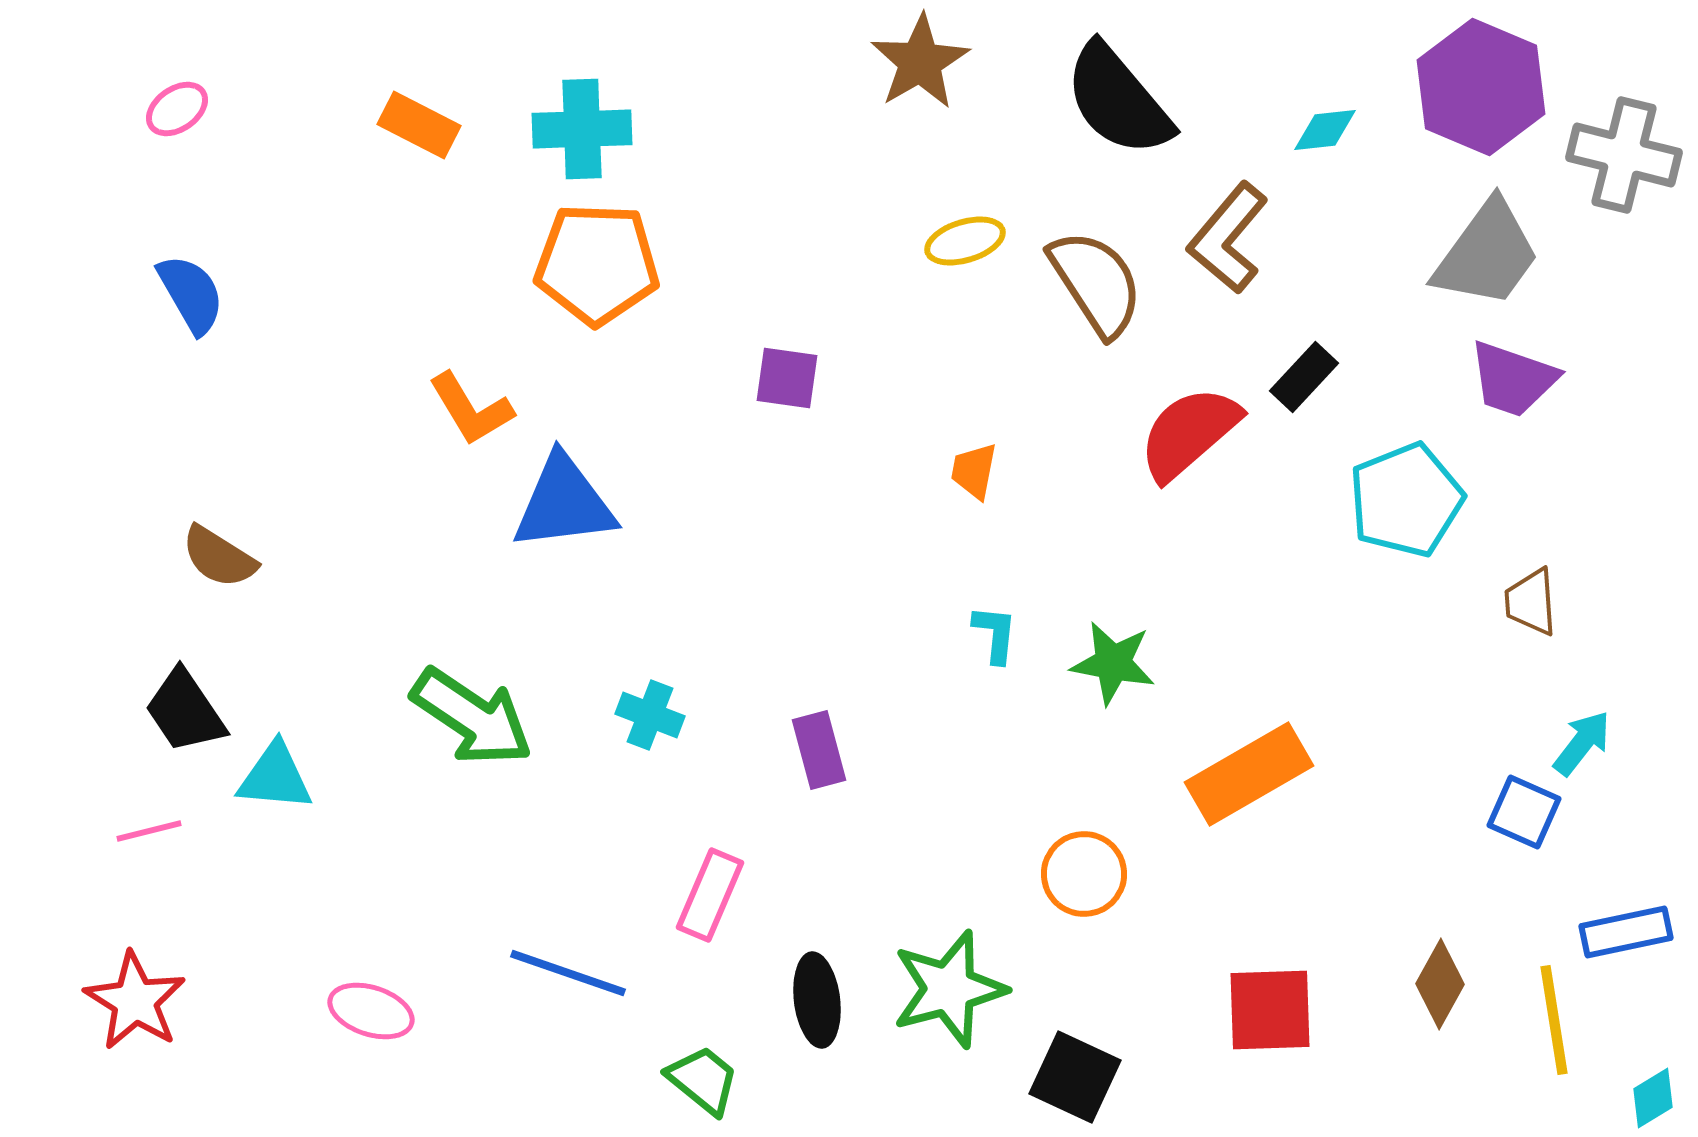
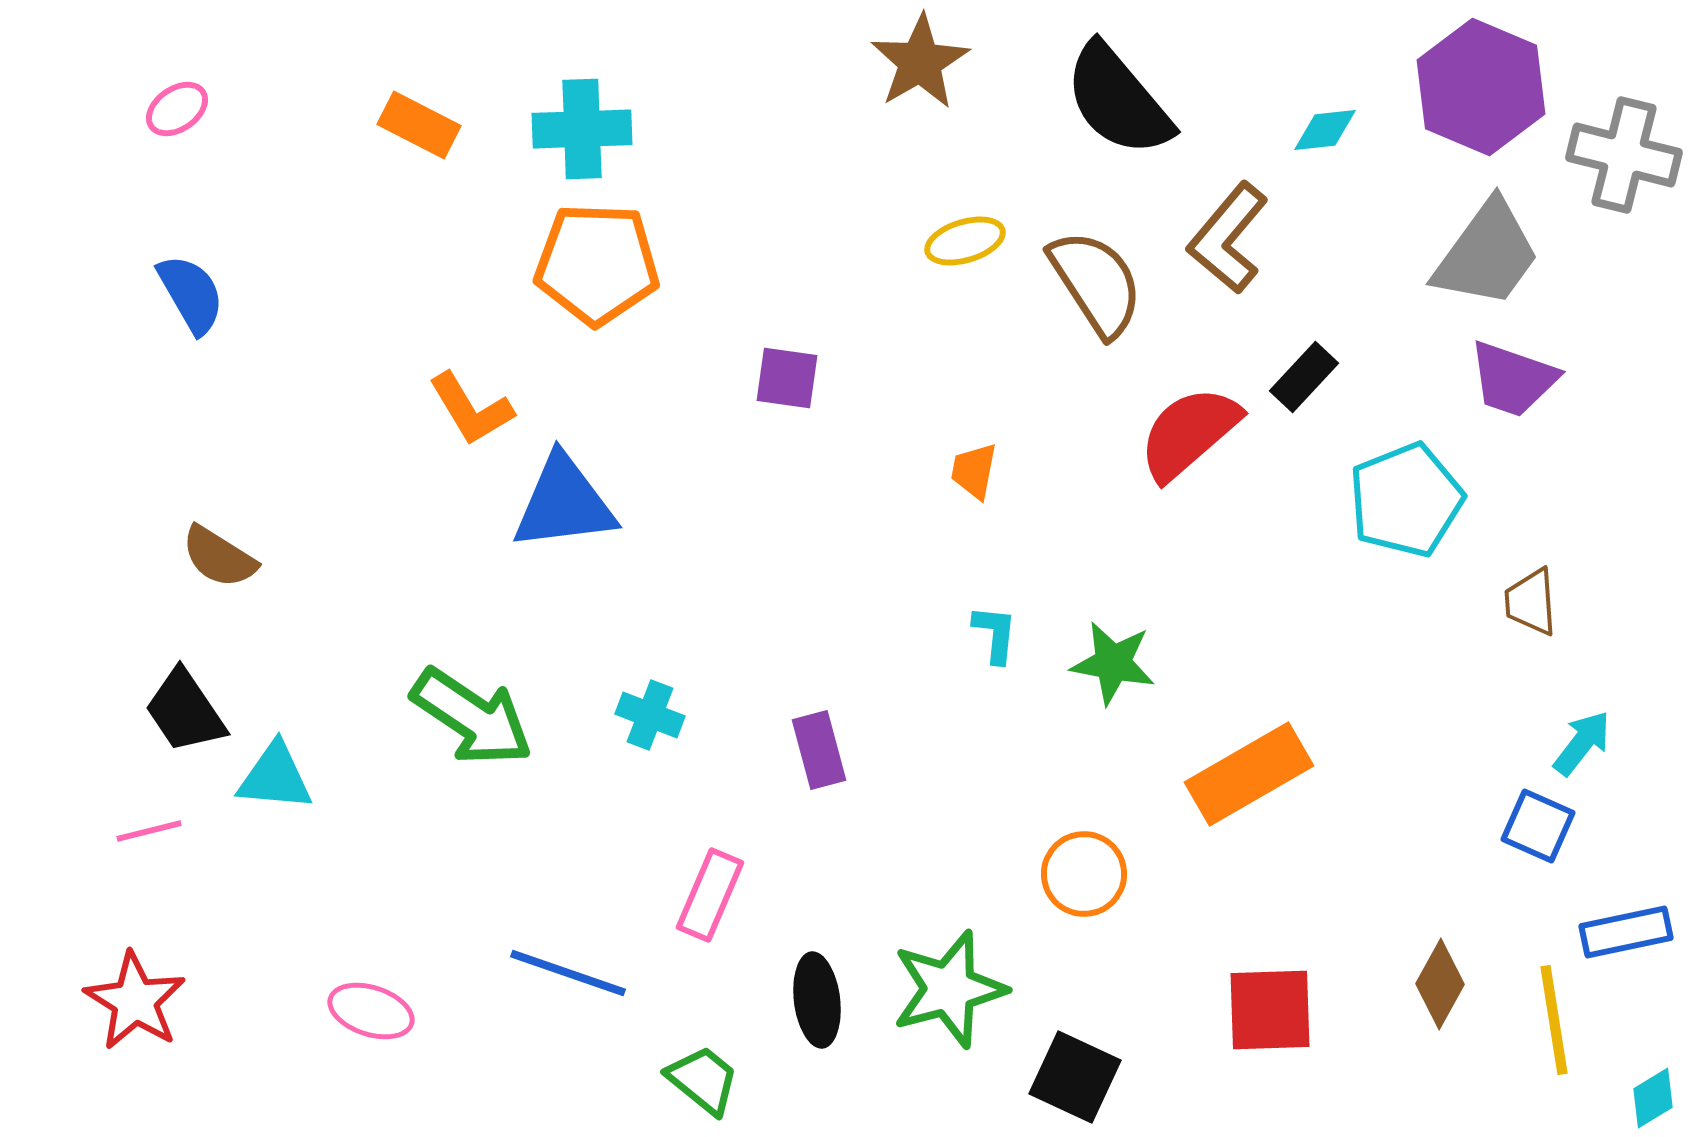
blue square at (1524, 812): moved 14 px right, 14 px down
